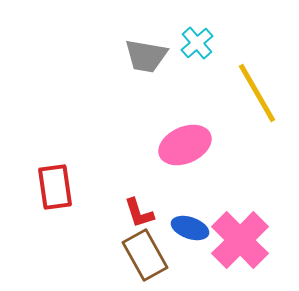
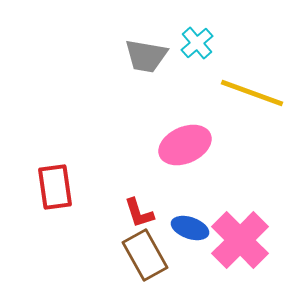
yellow line: moved 5 px left; rotated 40 degrees counterclockwise
